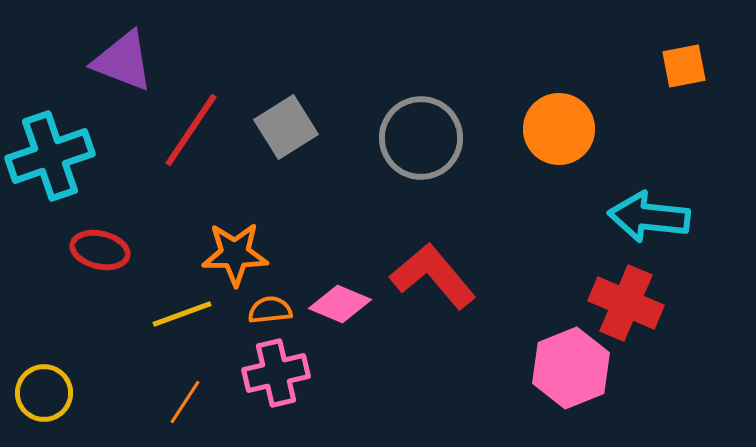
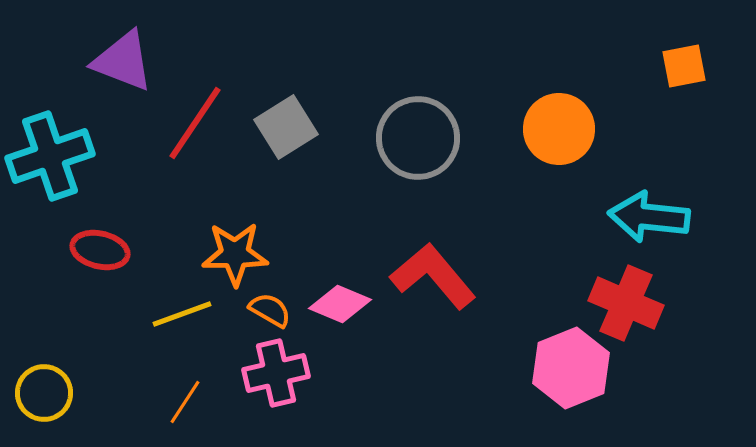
red line: moved 4 px right, 7 px up
gray circle: moved 3 px left
orange semicircle: rotated 36 degrees clockwise
